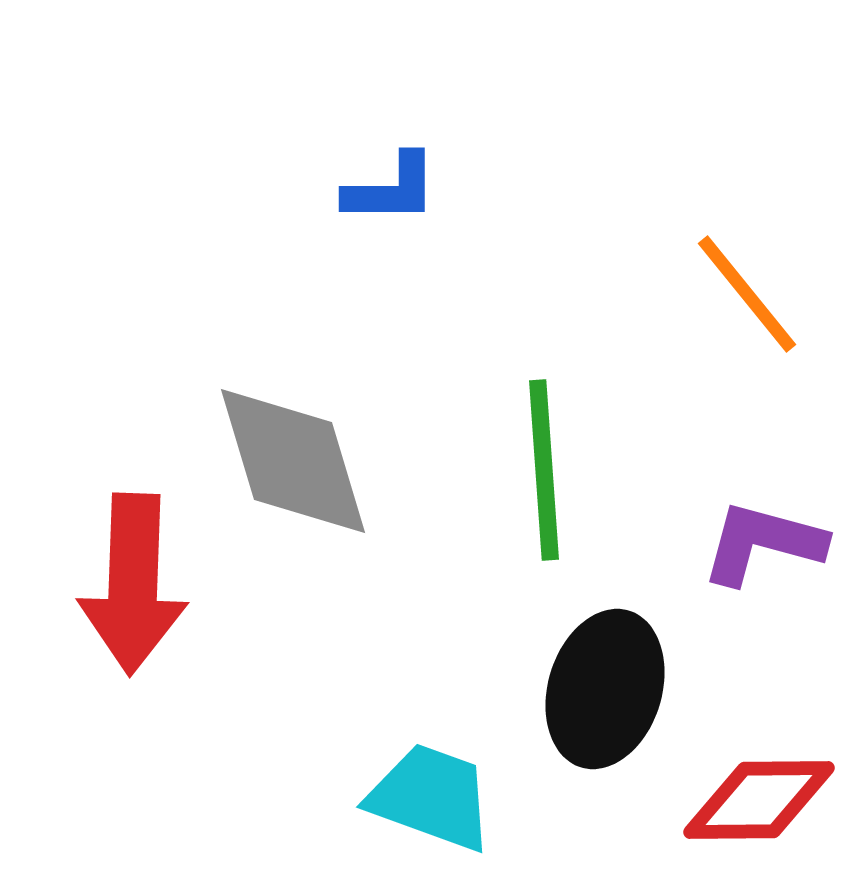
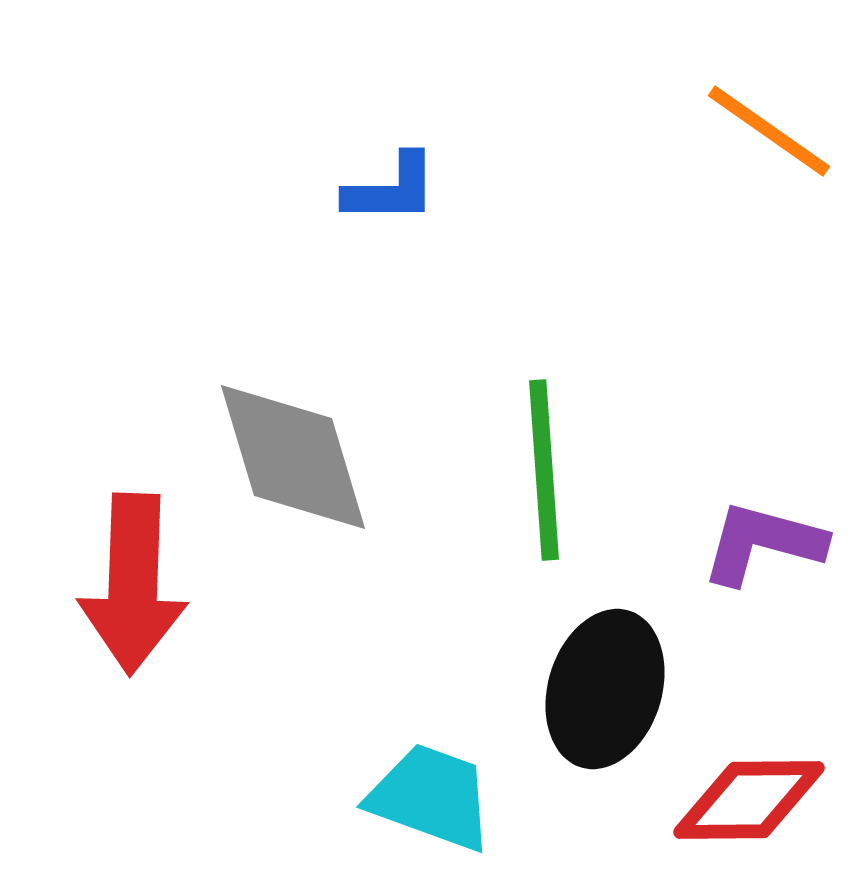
orange line: moved 22 px right, 163 px up; rotated 16 degrees counterclockwise
gray diamond: moved 4 px up
red diamond: moved 10 px left
